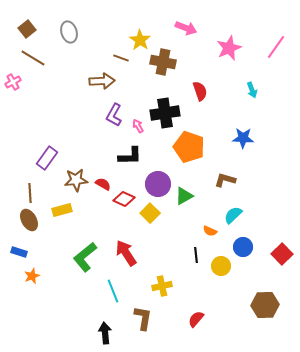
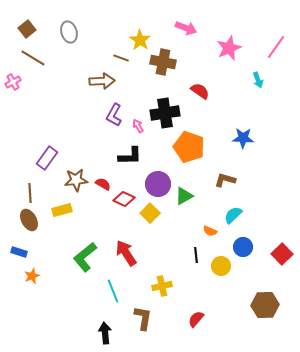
cyan arrow at (252, 90): moved 6 px right, 10 px up
red semicircle at (200, 91): rotated 36 degrees counterclockwise
